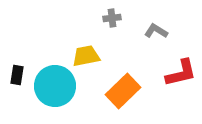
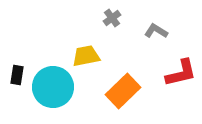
gray cross: rotated 30 degrees counterclockwise
cyan circle: moved 2 px left, 1 px down
